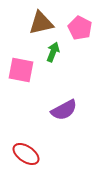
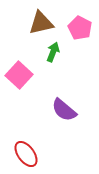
pink square: moved 2 px left, 5 px down; rotated 32 degrees clockwise
purple semicircle: rotated 68 degrees clockwise
red ellipse: rotated 20 degrees clockwise
